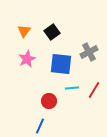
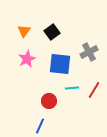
blue square: moved 1 px left
